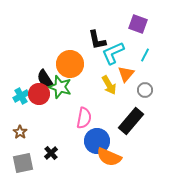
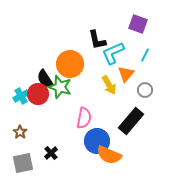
red circle: moved 1 px left
orange semicircle: moved 2 px up
